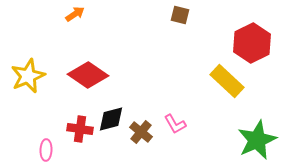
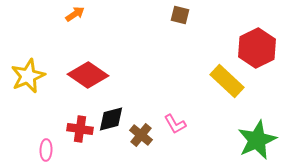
red hexagon: moved 5 px right, 5 px down
brown cross: moved 3 px down
